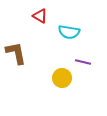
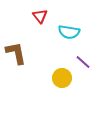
red triangle: rotated 21 degrees clockwise
purple line: rotated 28 degrees clockwise
